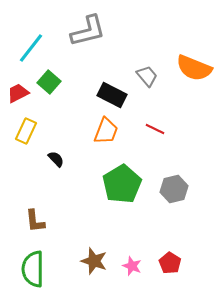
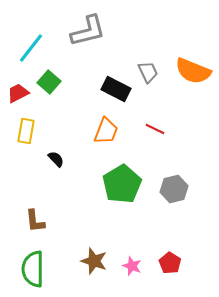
orange semicircle: moved 1 px left, 3 px down
gray trapezoid: moved 1 px right, 4 px up; rotated 15 degrees clockwise
black rectangle: moved 4 px right, 6 px up
yellow rectangle: rotated 15 degrees counterclockwise
